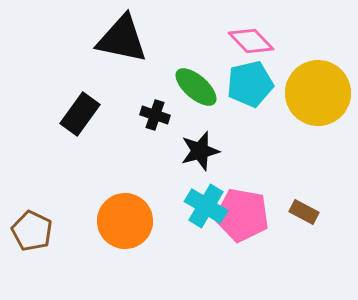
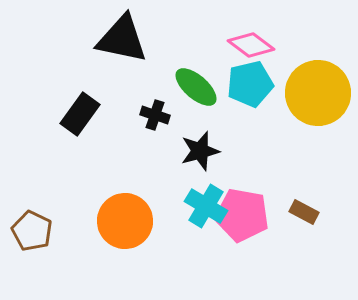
pink diamond: moved 4 px down; rotated 9 degrees counterclockwise
